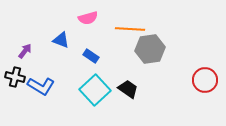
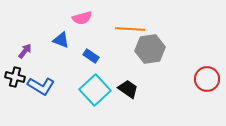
pink semicircle: moved 6 px left
red circle: moved 2 px right, 1 px up
